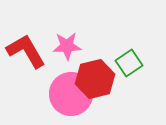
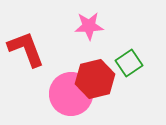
pink star: moved 22 px right, 20 px up
red L-shape: moved 2 px up; rotated 9 degrees clockwise
